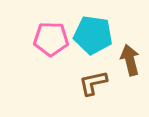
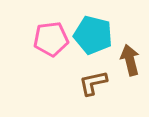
cyan pentagon: rotated 6 degrees clockwise
pink pentagon: rotated 8 degrees counterclockwise
